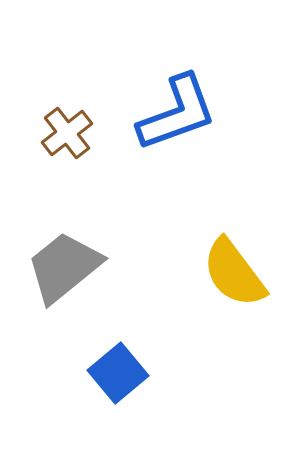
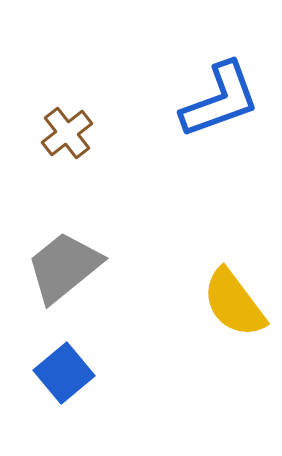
blue L-shape: moved 43 px right, 13 px up
yellow semicircle: moved 30 px down
blue square: moved 54 px left
